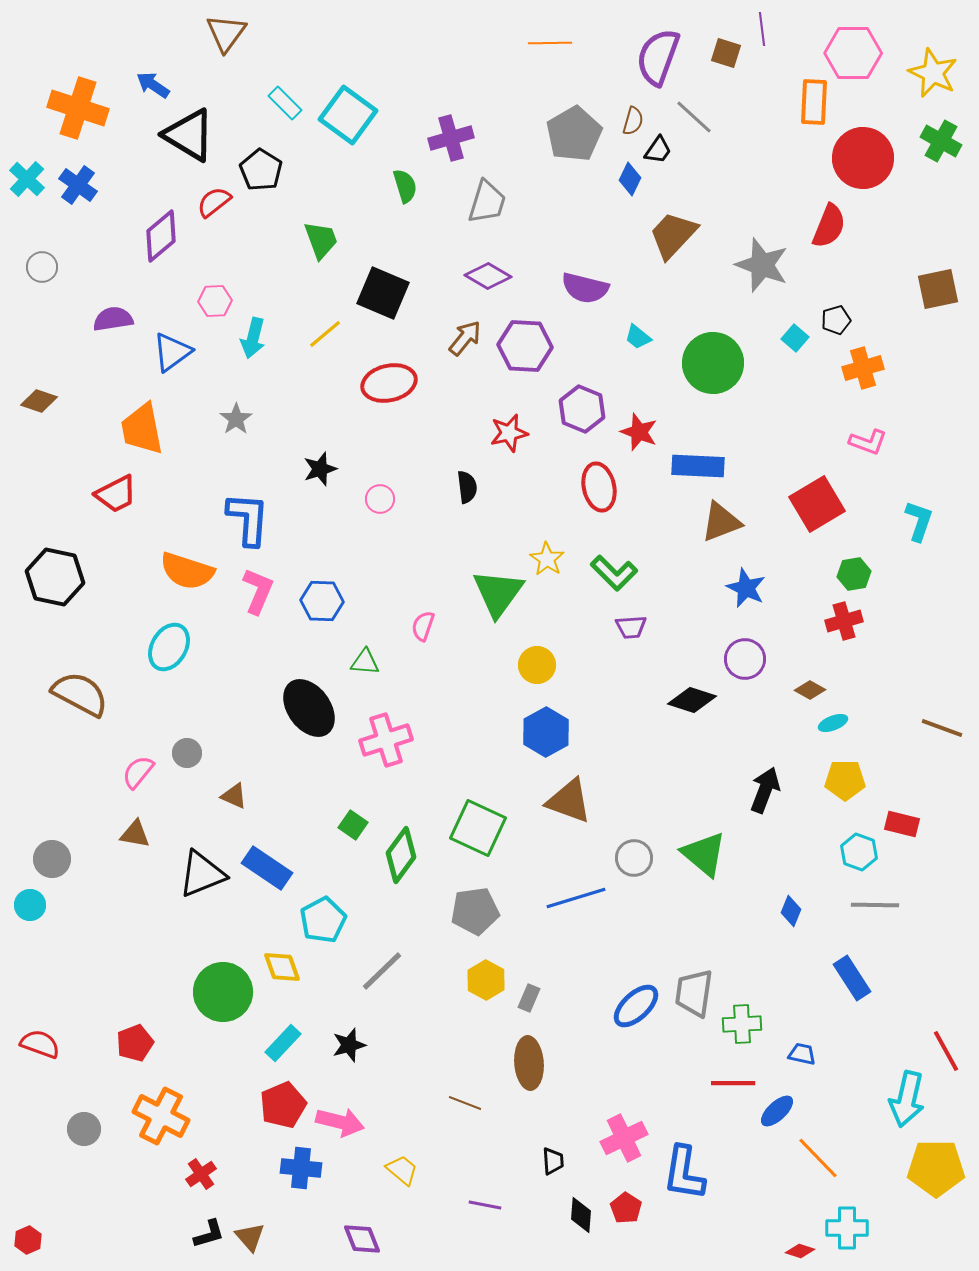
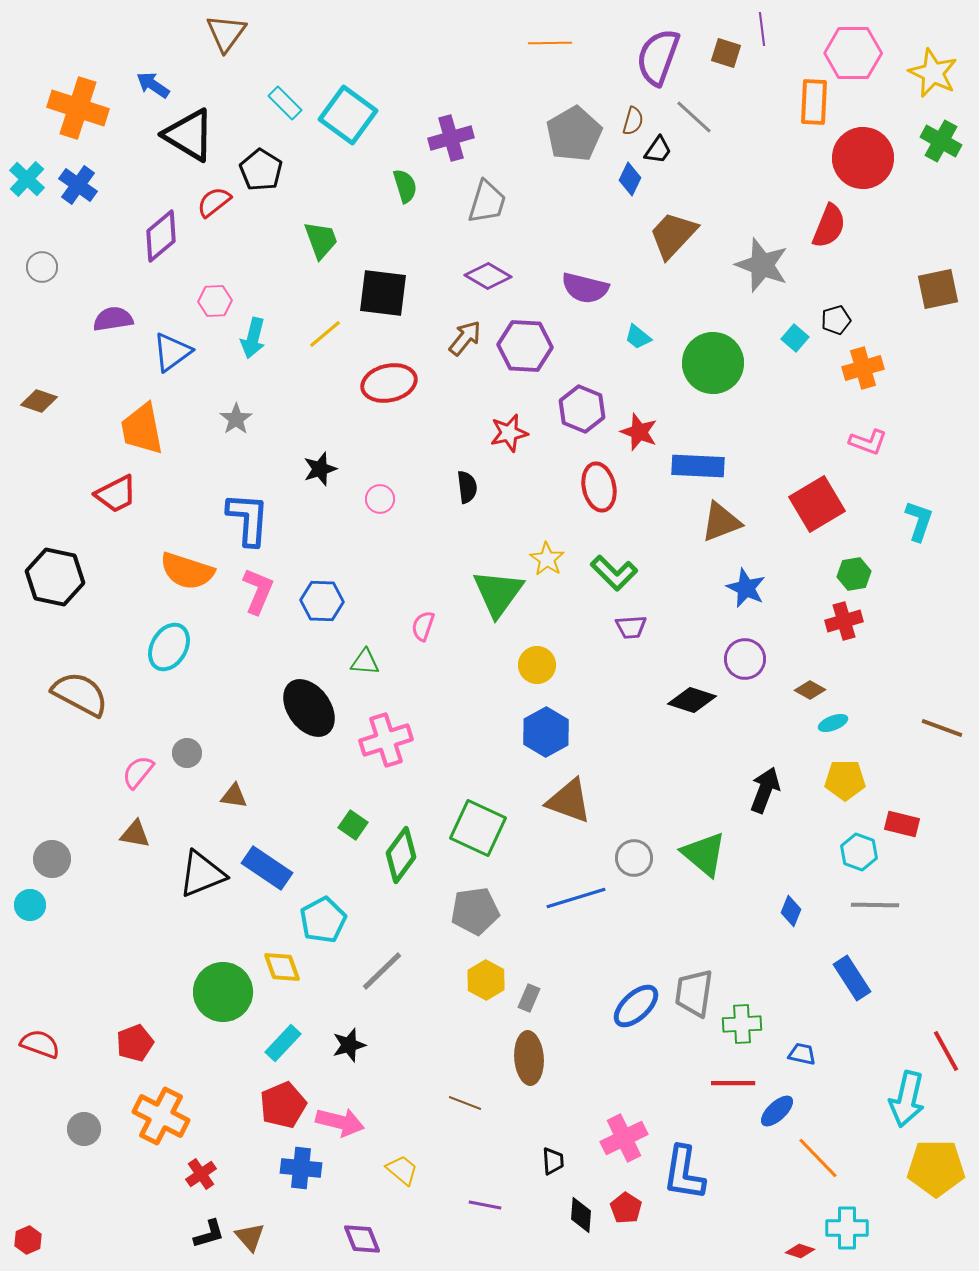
black square at (383, 293): rotated 16 degrees counterclockwise
brown triangle at (234, 796): rotated 16 degrees counterclockwise
brown ellipse at (529, 1063): moved 5 px up
